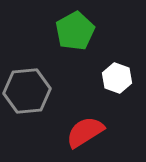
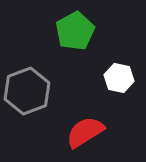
white hexagon: moved 2 px right; rotated 8 degrees counterclockwise
gray hexagon: rotated 15 degrees counterclockwise
